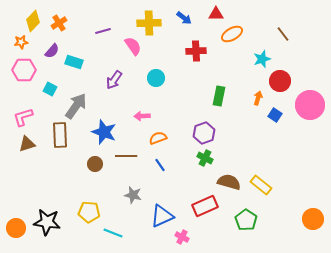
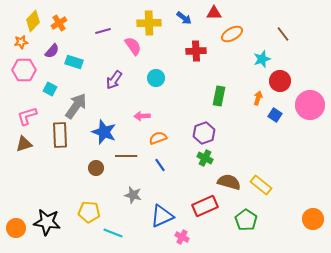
red triangle at (216, 14): moved 2 px left, 1 px up
pink L-shape at (23, 117): moved 4 px right, 1 px up
brown triangle at (27, 144): moved 3 px left
brown circle at (95, 164): moved 1 px right, 4 px down
